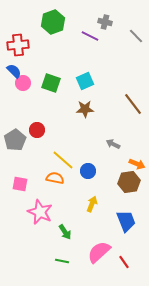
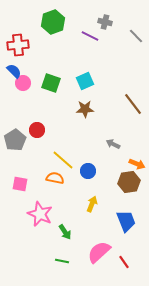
pink star: moved 2 px down
